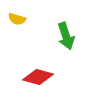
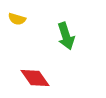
red diamond: moved 3 px left, 1 px down; rotated 40 degrees clockwise
